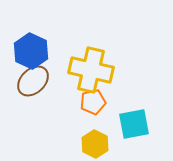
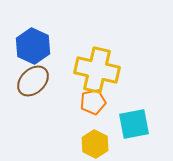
blue hexagon: moved 2 px right, 5 px up
yellow cross: moved 6 px right
